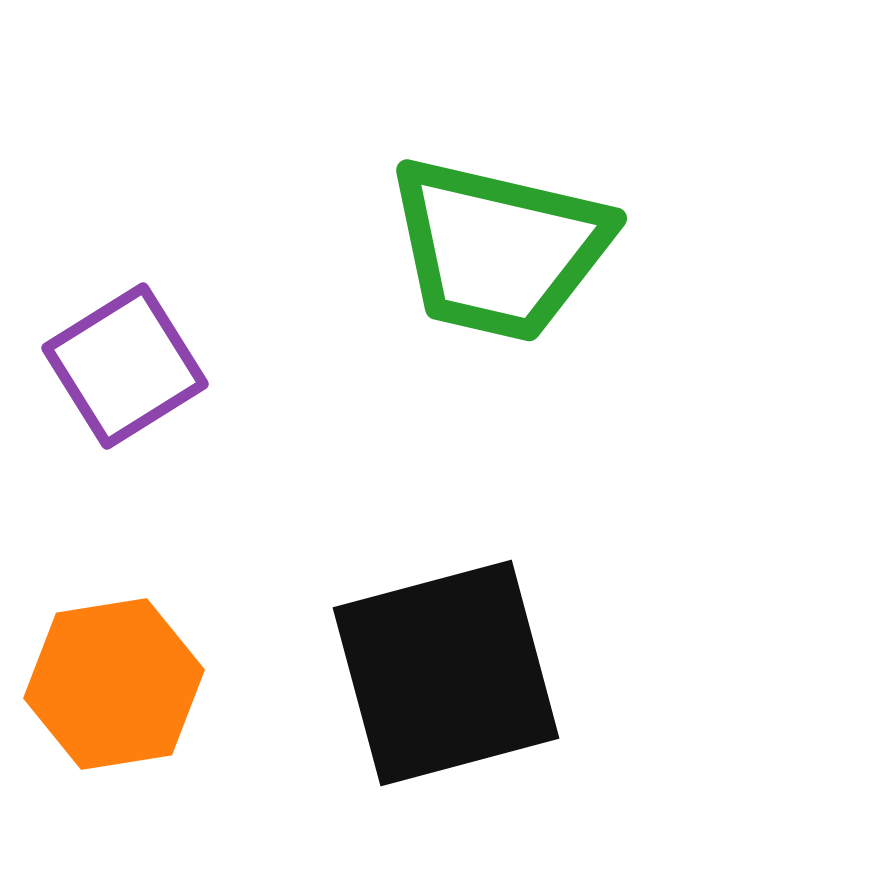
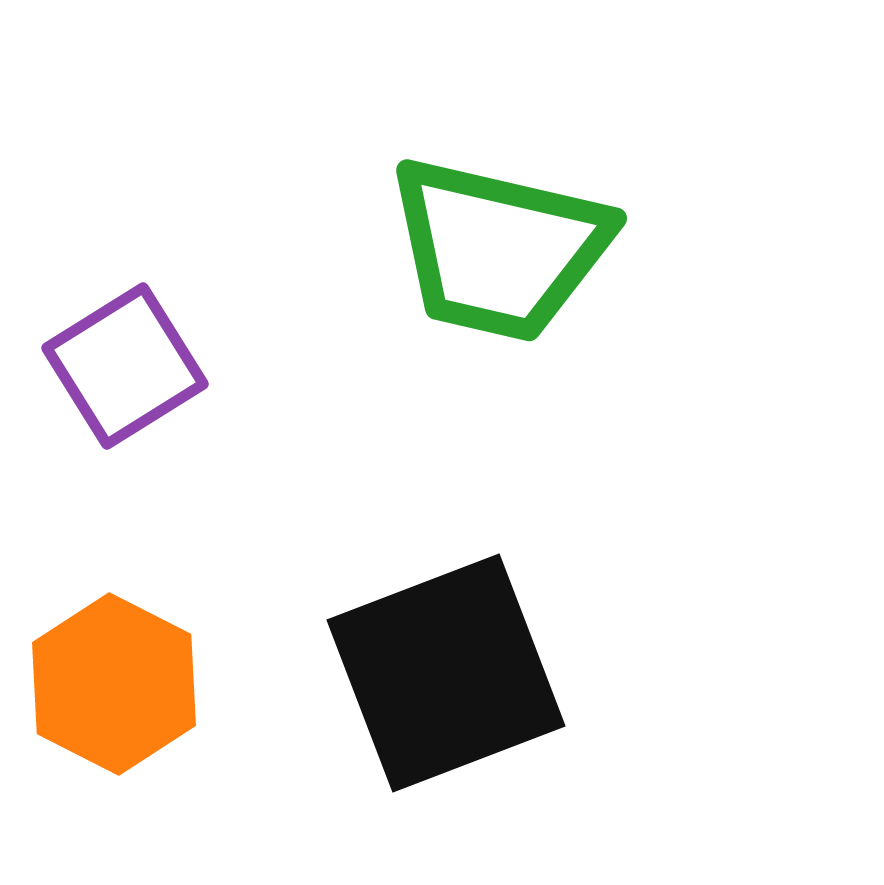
black square: rotated 6 degrees counterclockwise
orange hexagon: rotated 24 degrees counterclockwise
